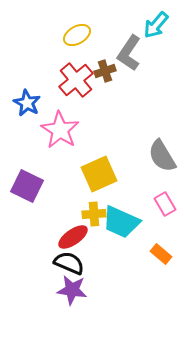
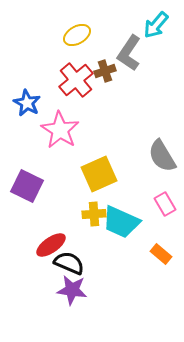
red ellipse: moved 22 px left, 8 px down
